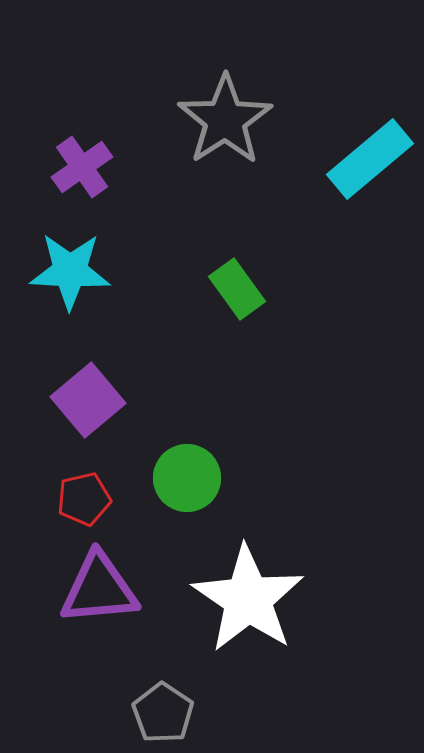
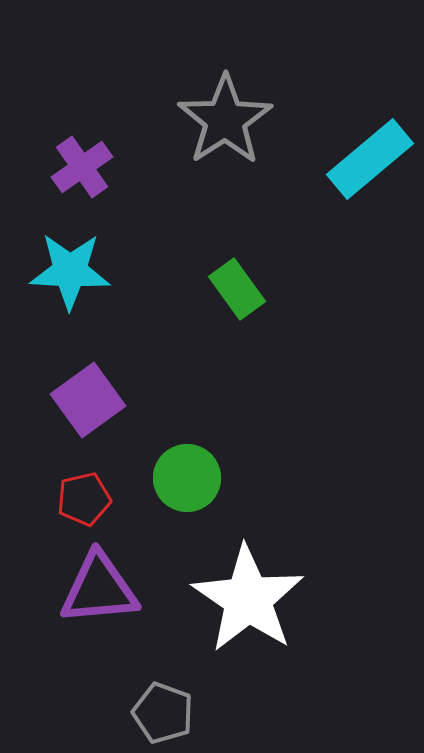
purple square: rotated 4 degrees clockwise
gray pentagon: rotated 14 degrees counterclockwise
